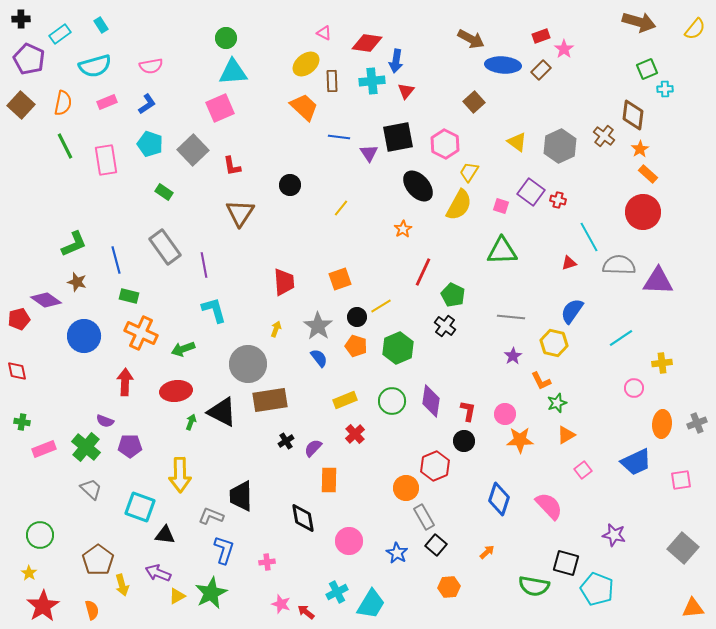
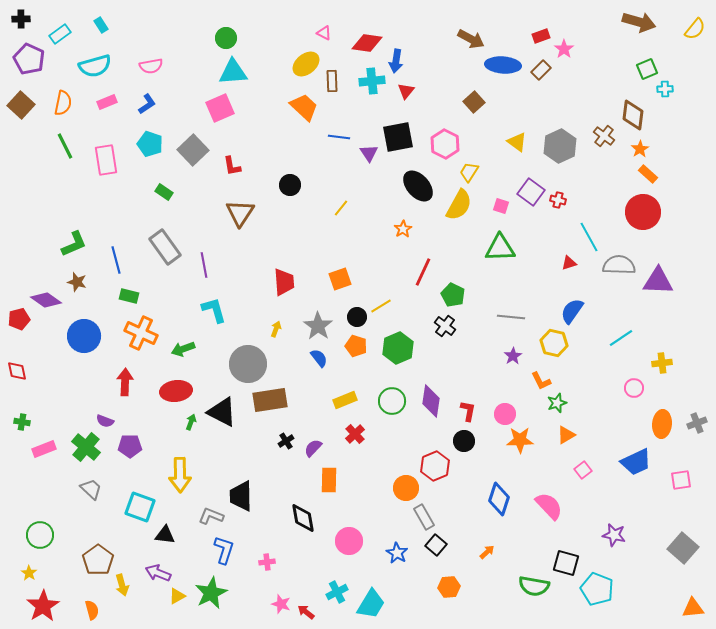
green triangle at (502, 251): moved 2 px left, 3 px up
